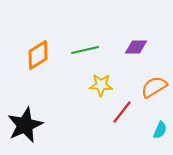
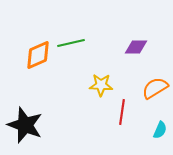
green line: moved 14 px left, 7 px up
orange diamond: rotated 8 degrees clockwise
orange semicircle: moved 1 px right, 1 px down
red line: rotated 30 degrees counterclockwise
black star: rotated 27 degrees counterclockwise
